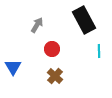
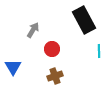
gray arrow: moved 4 px left, 5 px down
brown cross: rotated 28 degrees clockwise
